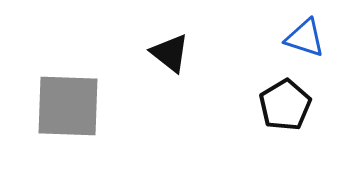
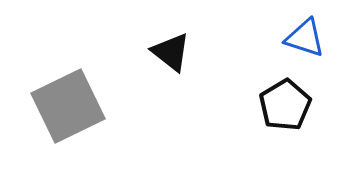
black triangle: moved 1 px right, 1 px up
gray square: rotated 28 degrees counterclockwise
